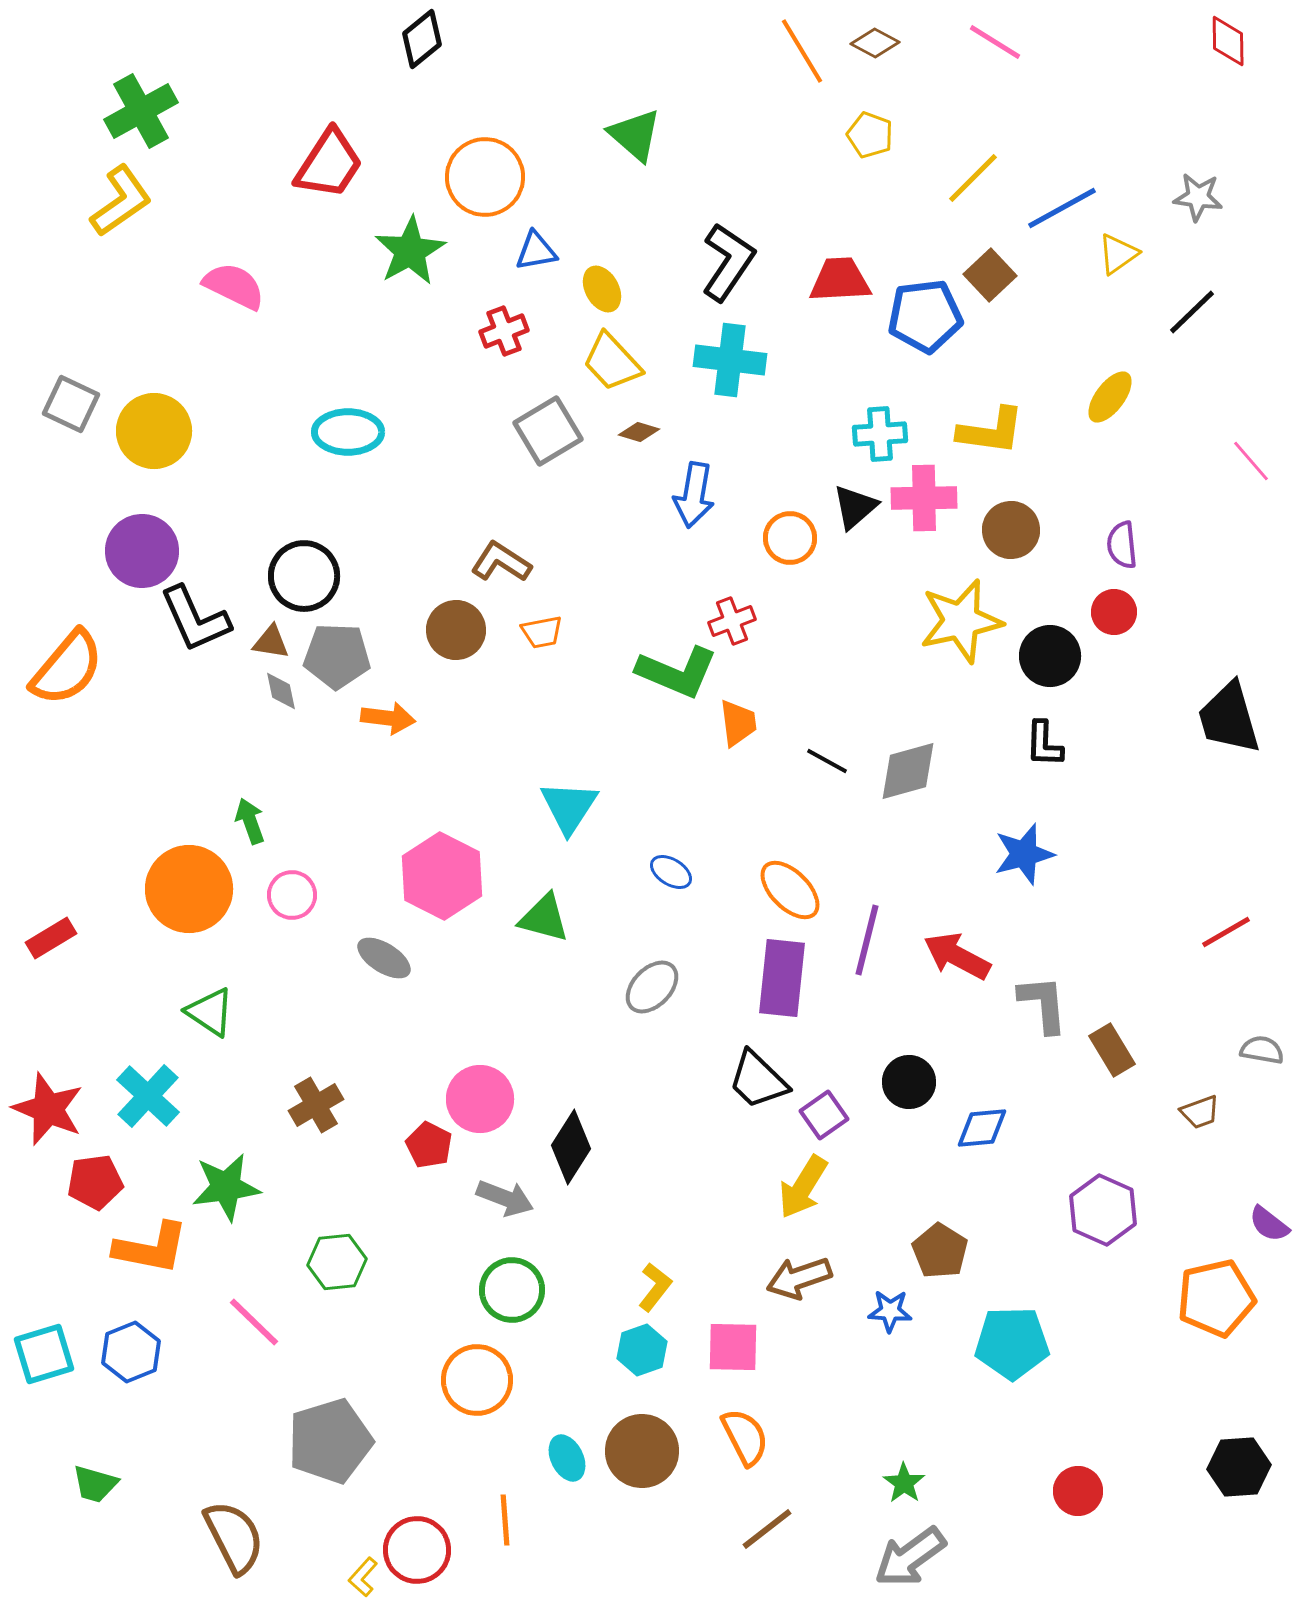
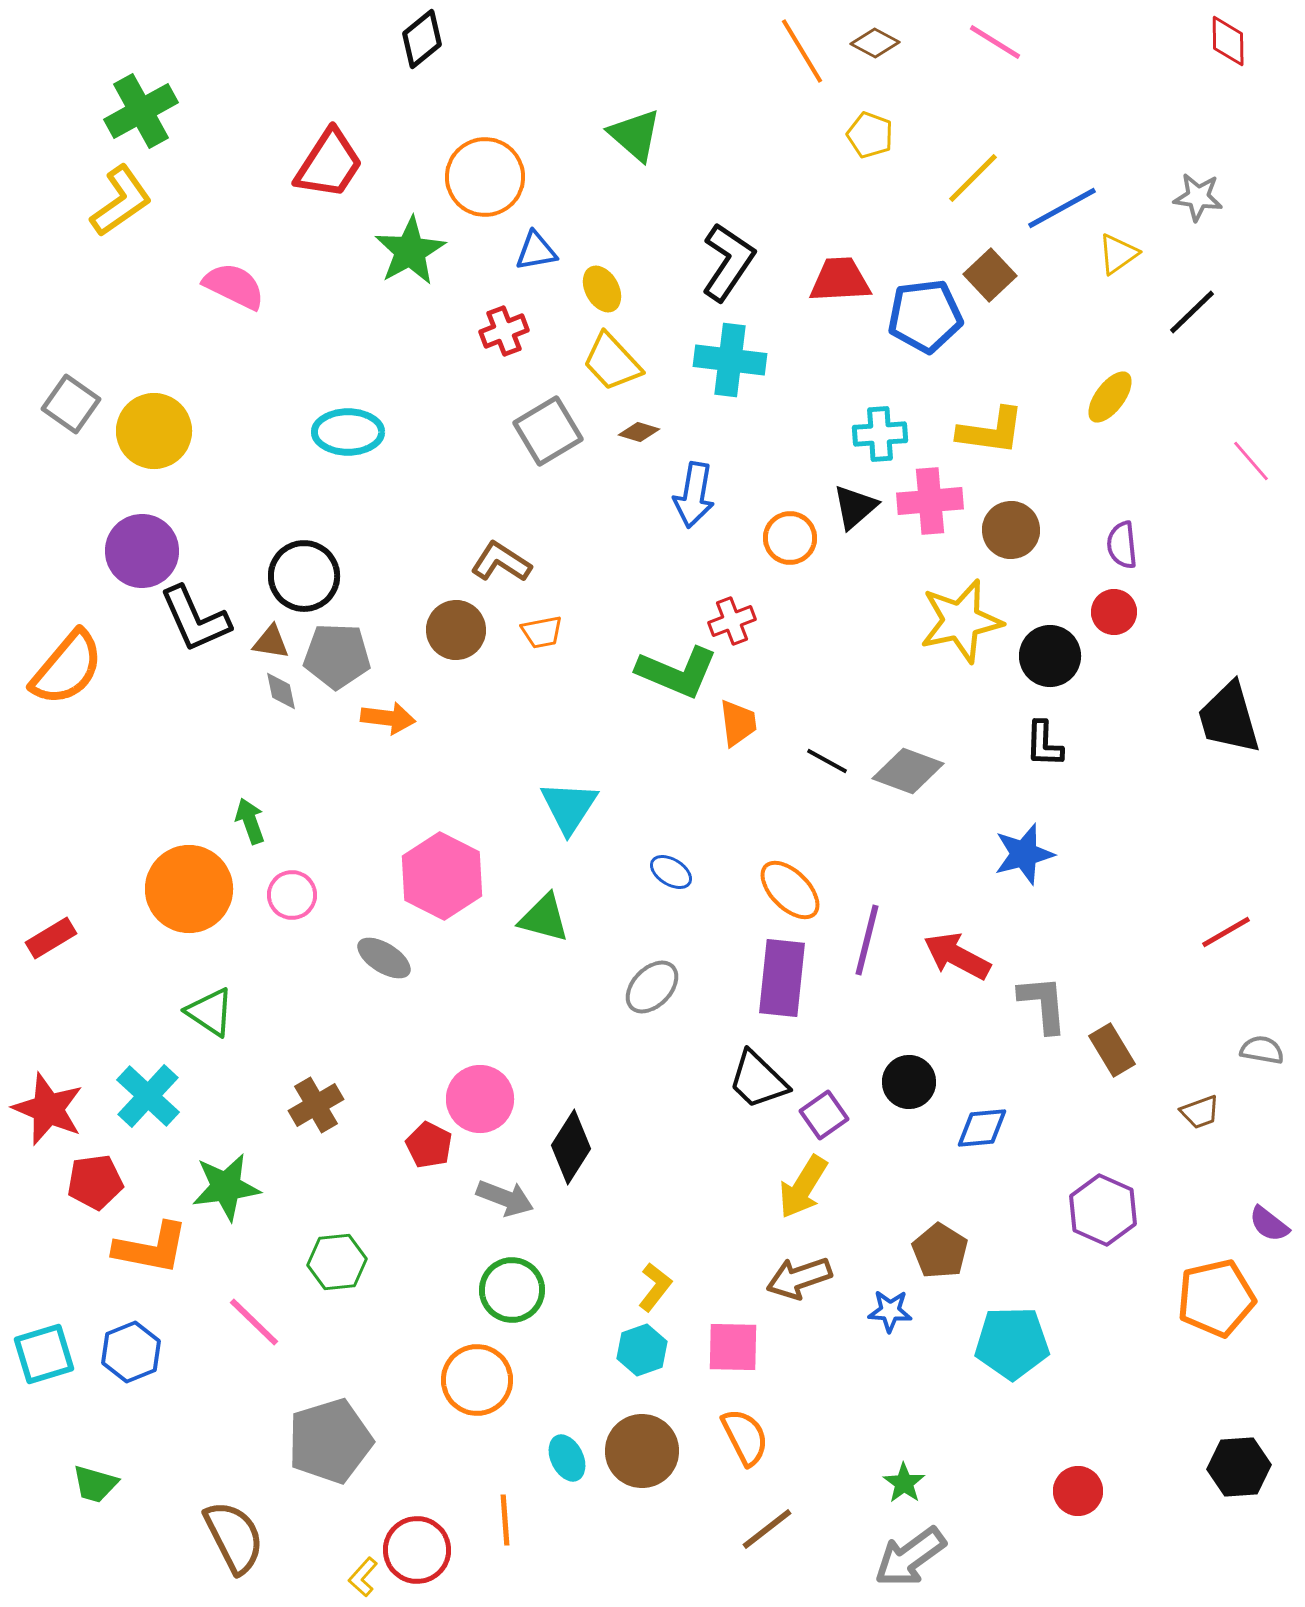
gray square at (71, 404): rotated 10 degrees clockwise
pink cross at (924, 498): moved 6 px right, 3 px down; rotated 4 degrees counterclockwise
gray diamond at (908, 771): rotated 36 degrees clockwise
